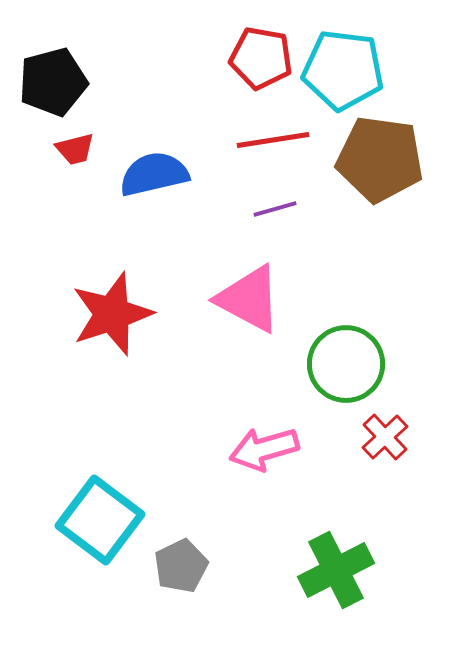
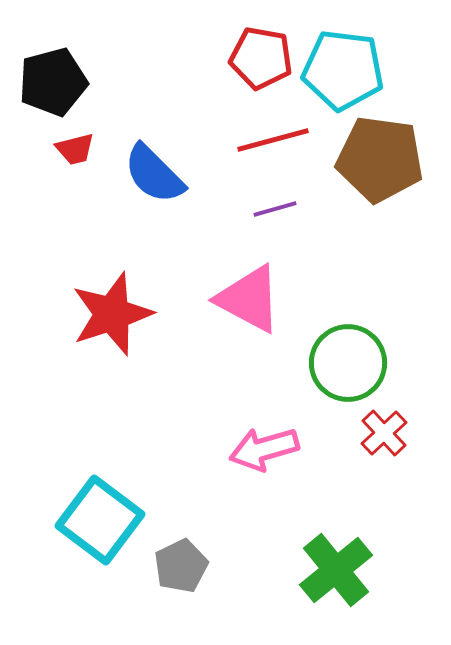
red line: rotated 6 degrees counterclockwise
blue semicircle: rotated 122 degrees counterclockwise
green circle: moved 2 px right, 1 px up
red cross: moved 1 px left, 4 px up
green cross: rotated 12 degrees counterclockwise
